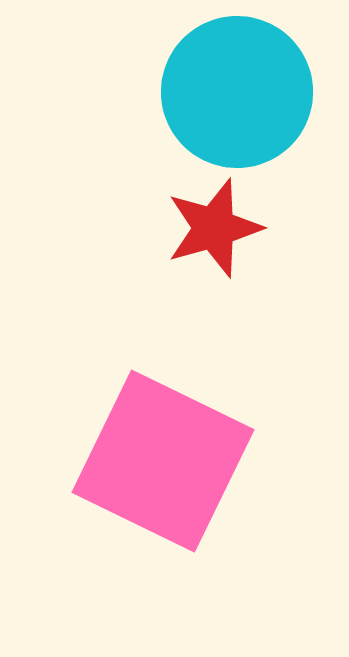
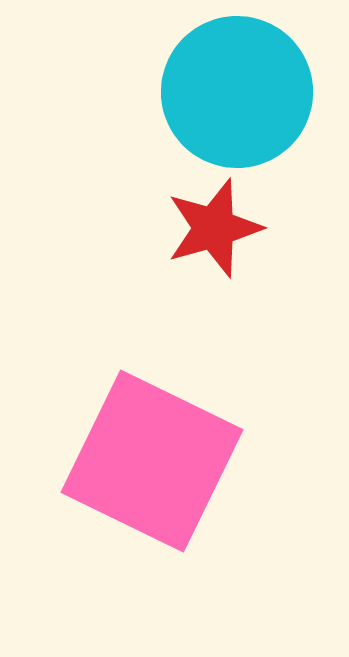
pink square: moved 11 px left
